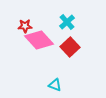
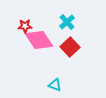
pink diamond: rotated 8 degrees clockwise
